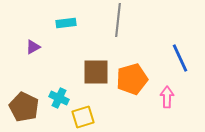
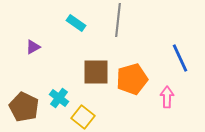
cyan rectangle: moved 10 px right; rotated 42 degrees clockwise
cyan cross: rotated 12 degrees clockwise
yellow square: rotated 35 degrees counterclockwise
